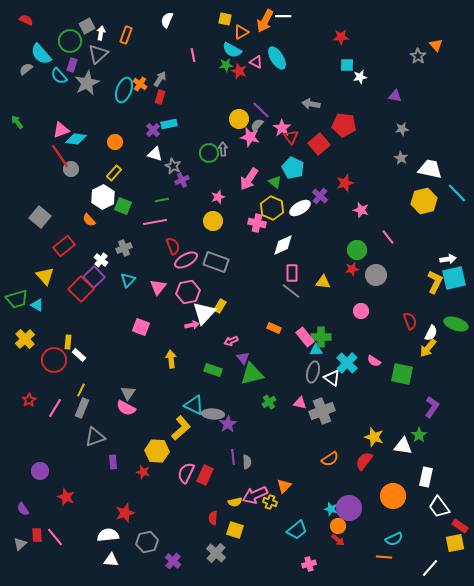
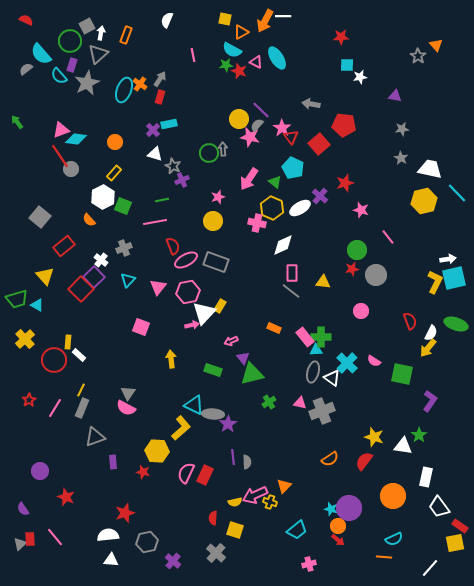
purple L-shape at (432, 407): moved 2 px left, 6 px up
red rectangle at (37, 535): moved 7 px left, 4 px down
